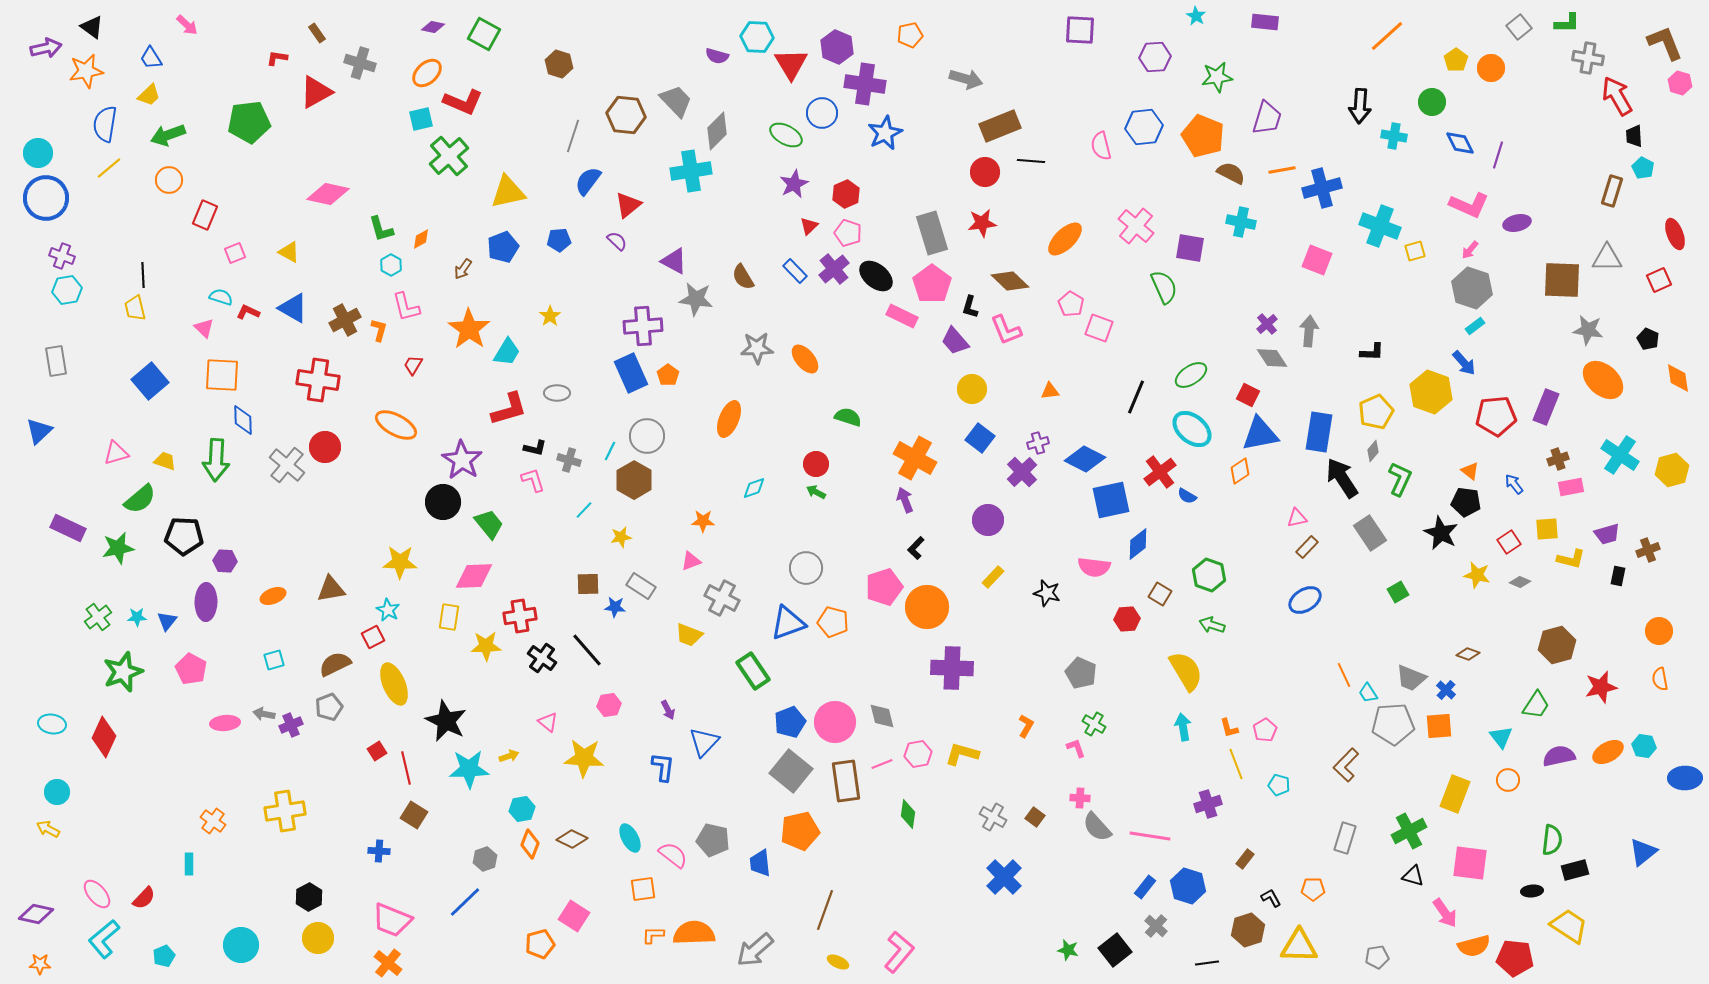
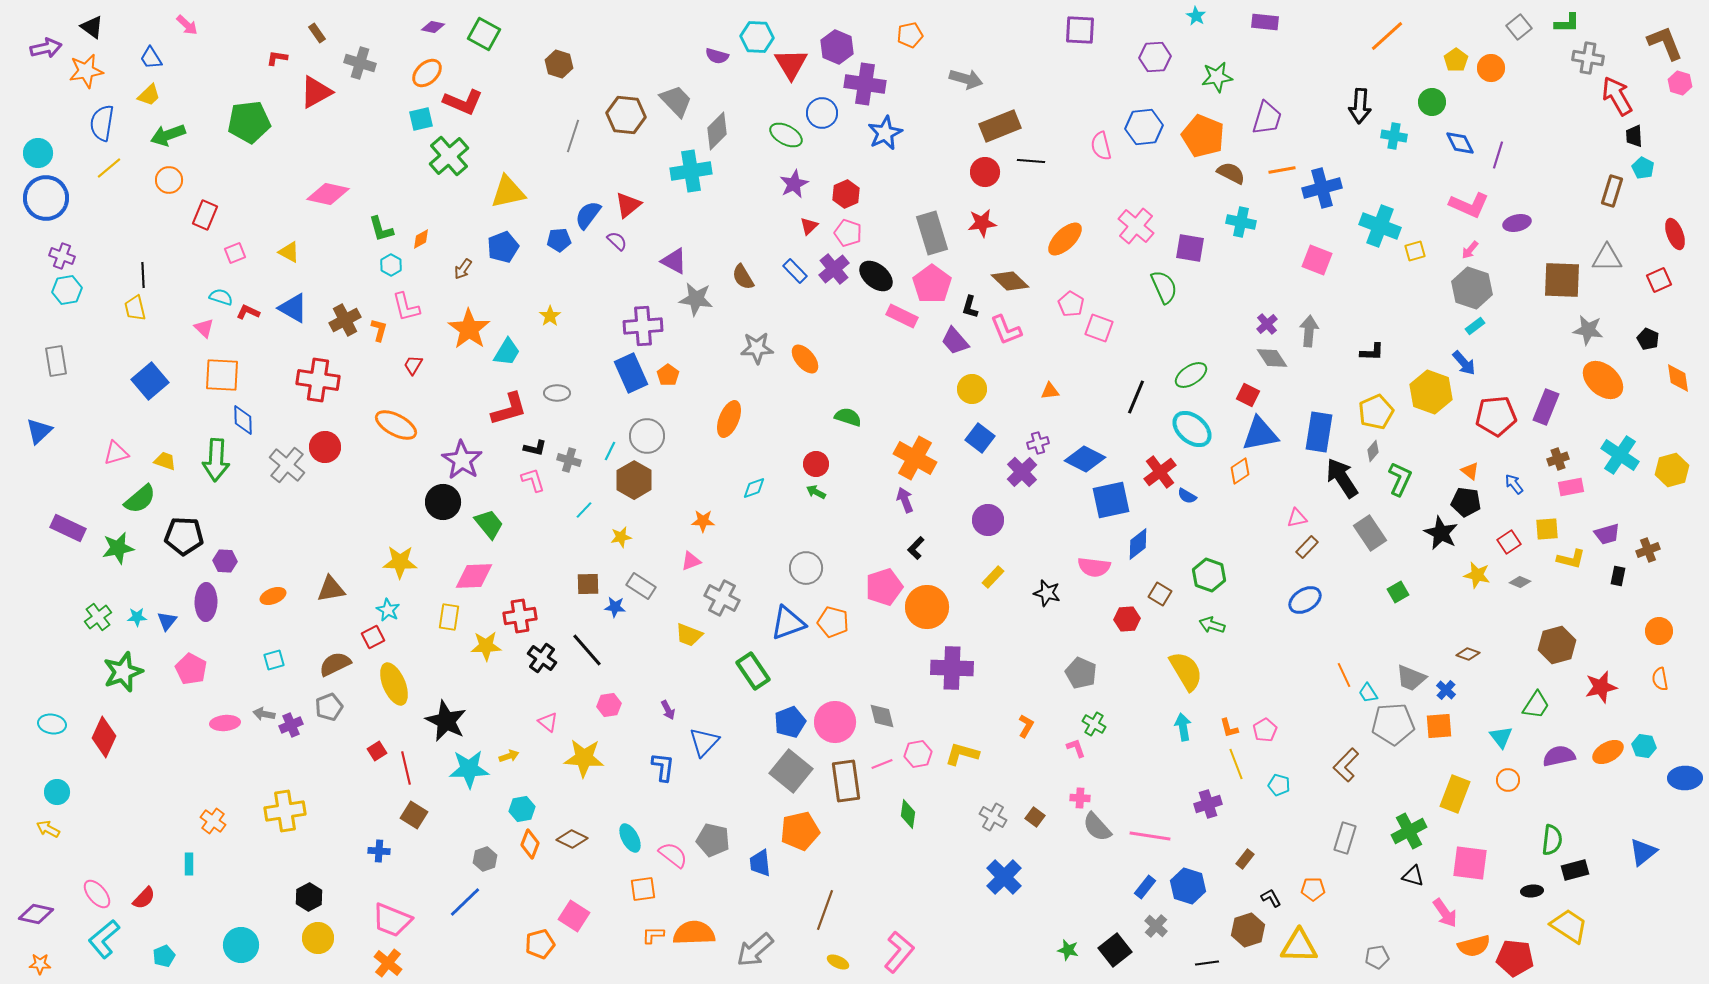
blue semicircle at (105, 124): moved 3 px left, 1 px up
blue semicircle at (588, 181): moved 34 px down
